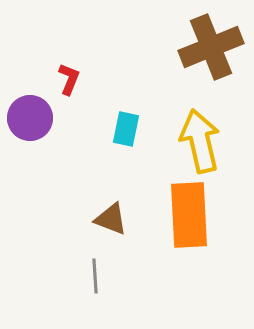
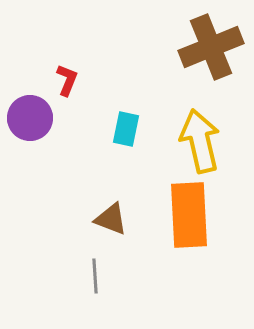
red L-shape: moved 2 px left, 1 px down
